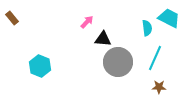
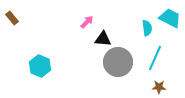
cyan trapezoid: moved 1 px right
